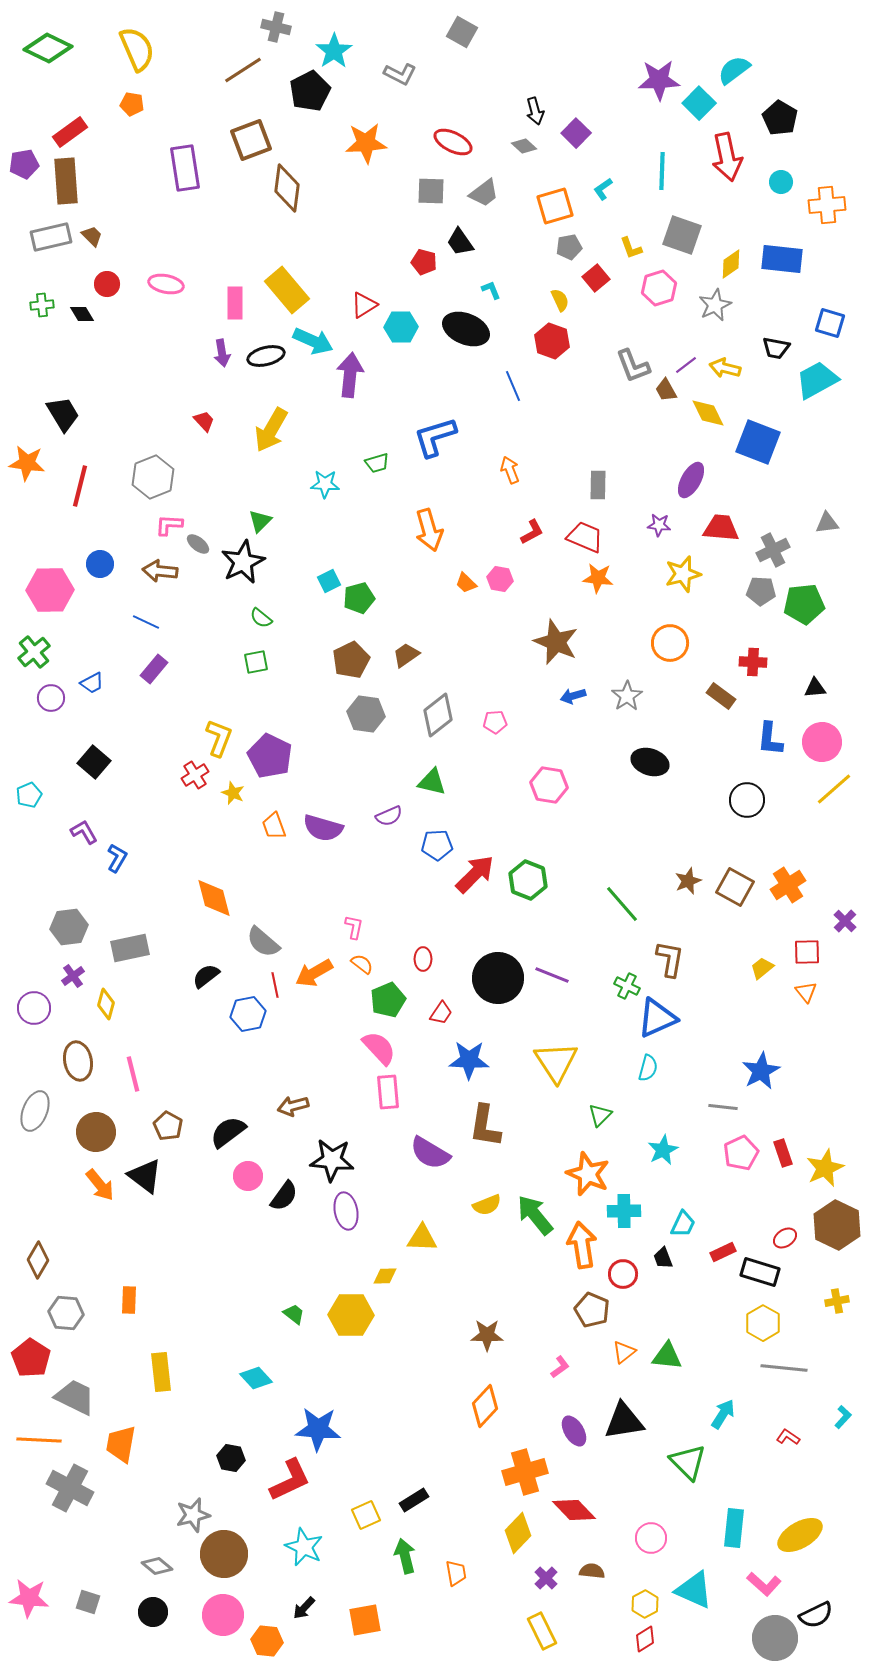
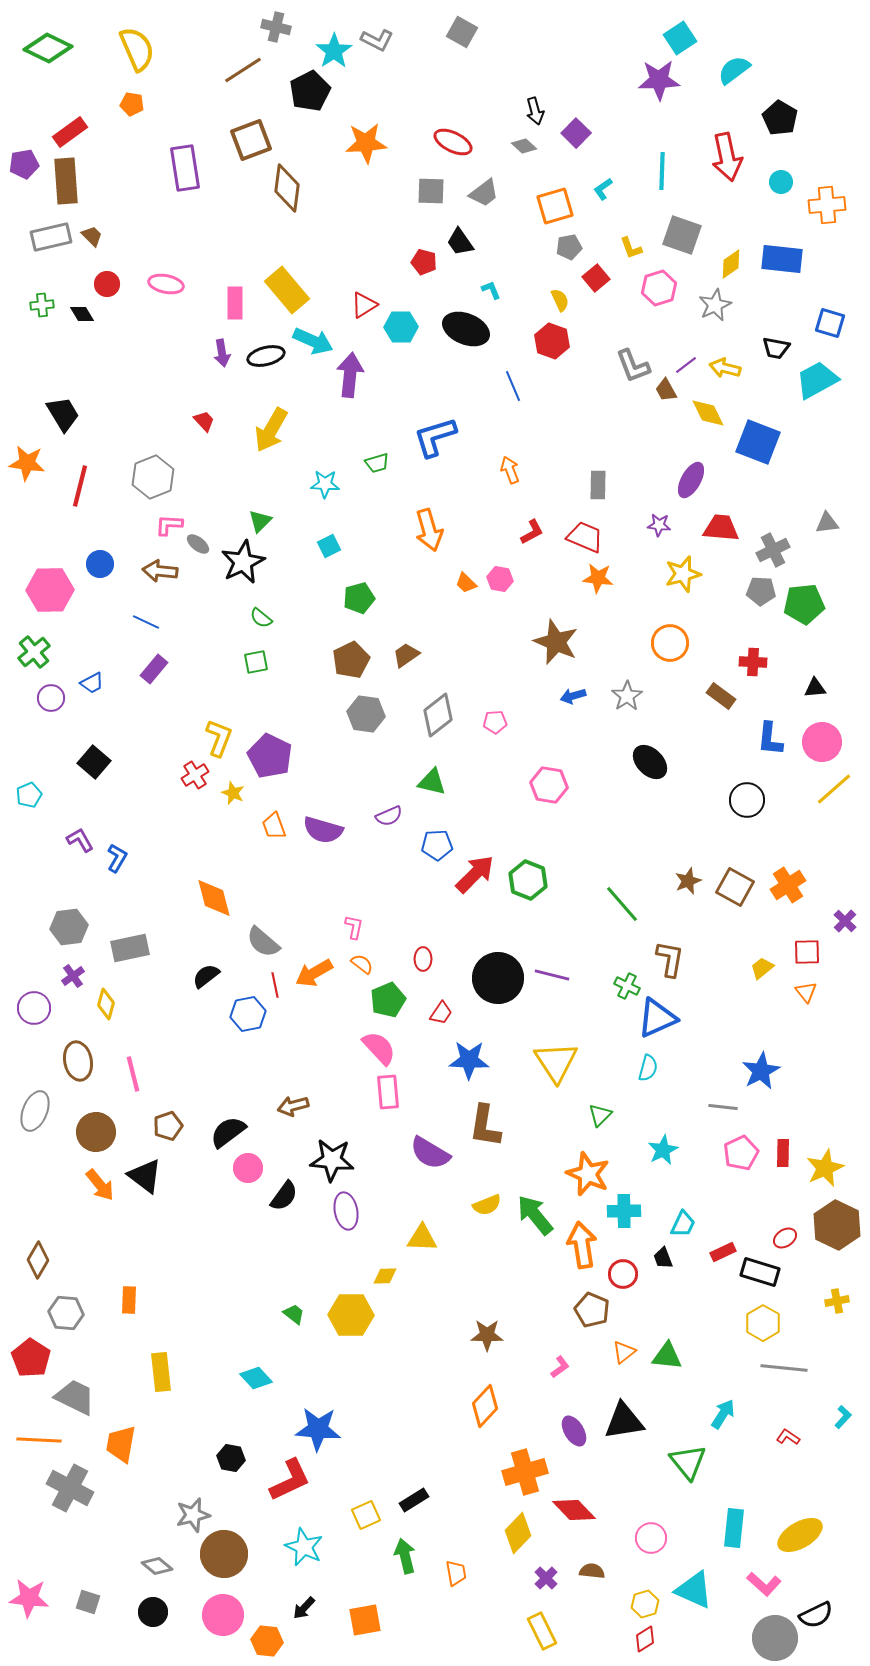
gray L-shape at (400, 74): moved 23 px left, 34 px up
cyan square at (699, 103): moved 19 px left, 65 px up; rotated 12 degrees clockwise
cyan square at (329, 581): moved 35 px up
black ellipse at (650, 762): rotated 27 degrees clockwise
purple semicircle at (323, 828): moved 2 px down
purple L-shape at (84, 832): moved 4 px left, 8 px down
purple line at (552, 975): rotated 8 degrees counterclockwise
brown pentagon at (168, 1126): rotated 24 degrees clockwise
red rectangle at (783, 1153): rotated 20 degrees clockwise
pink circle at (248, 1176): moved 8 px up
green triangle at (688, 1462): rotated 6 degrees clockwise
yellow hexagon at (645, 1604): rotated 12 degrees clockwise
